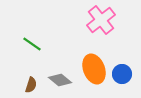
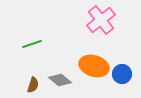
green line: rotated 54 degrees counterclockwise
orange ellipse: moved 3 px up; rotated 52 degrees counterclockwise
brown semicircle: moved 2 px right
